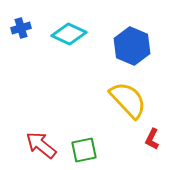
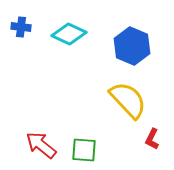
blue cross: moved 1 px up; rotated 24 degrees clockwise
green square: rotated 16 degrees clockwise
